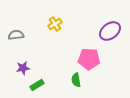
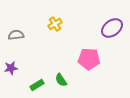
purple ellipse: moved 2 px right, 3 px up
purple star: moved 12 px left
green semicircle: moved 15 px left; rotated 24 degrees counterclockwise
